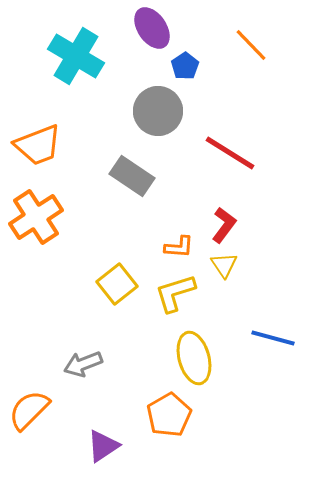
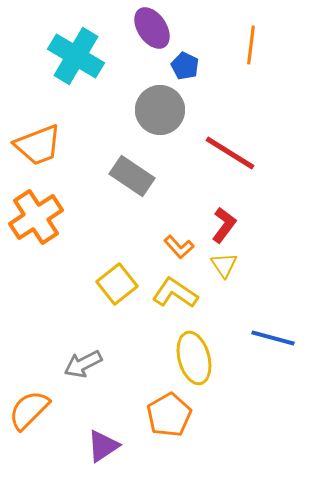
orange line: rotated 51 degrees clockwise
blue pentagon: rotated 12 degrees counterclockwise
gray circle: moved 2 px right, 1 px up
orange L-shape: rotated 44 degrees clockwise
yellow L-shape: rotated 51 degrees clockwise
gray arrow: rotated 6 degrees counterclockwise
